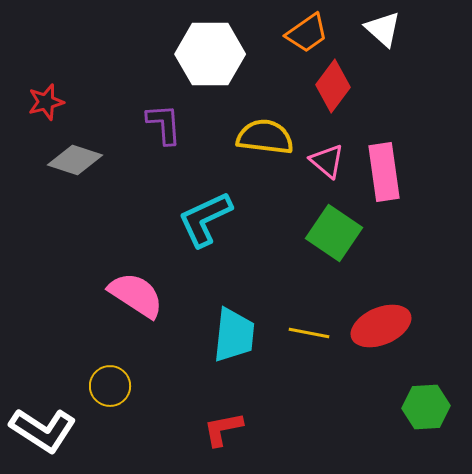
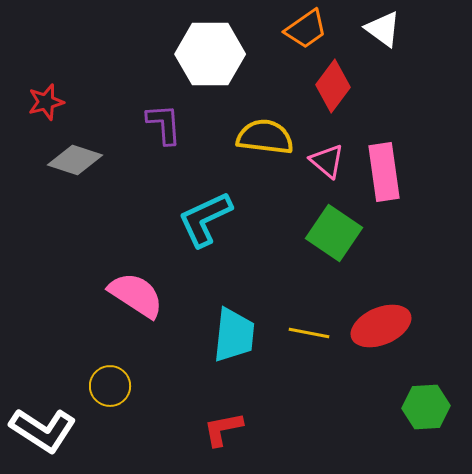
white triangle: rotated 6 degrees counterclockwise
orange trapezoid: moved 1 px left, 4 px up
